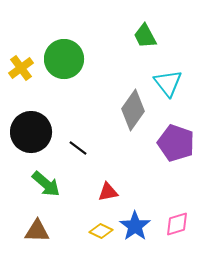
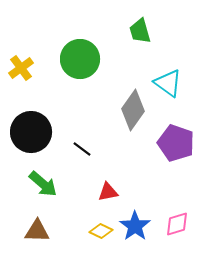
green trapezoid: moved 5 px left, 5 px up; rotated 12 degrees clockwise
green circle: moved 16 px right
cyan triangle: rotated 16 degrees counterclockwise
black line: moved 4 px right, 1 px down
green arrow: moved 3 px left
